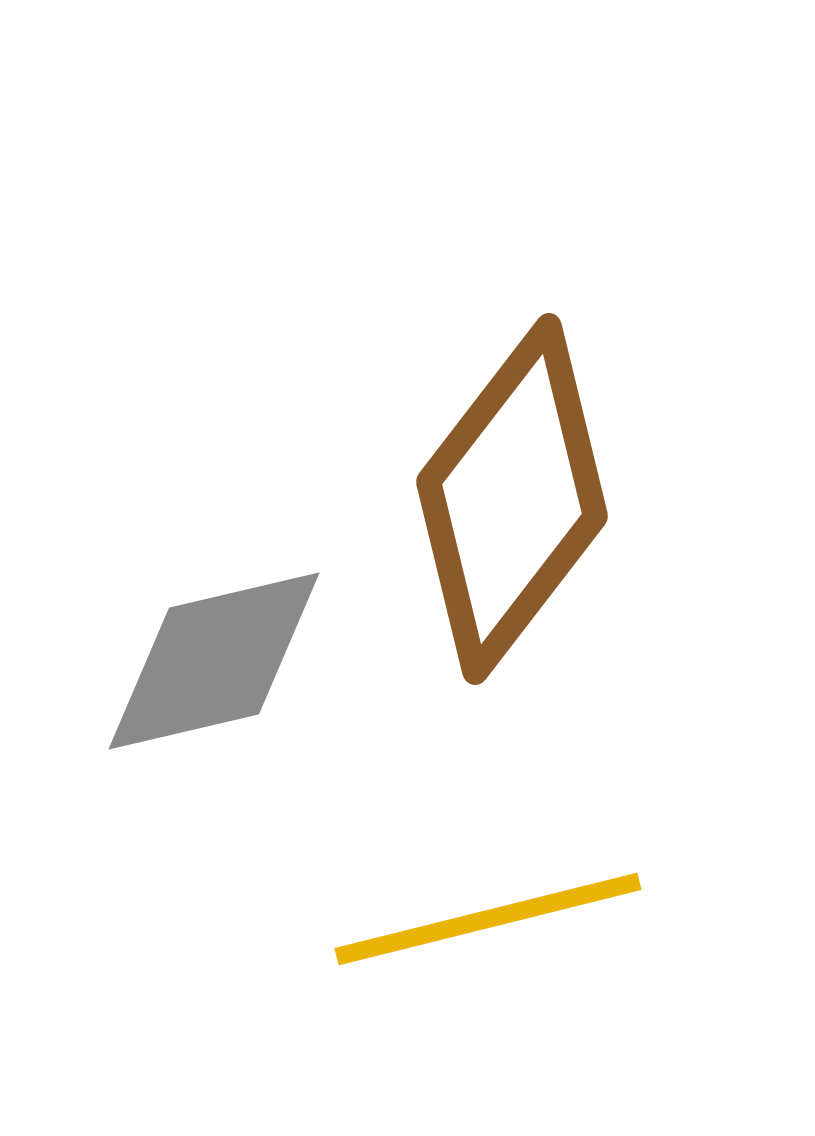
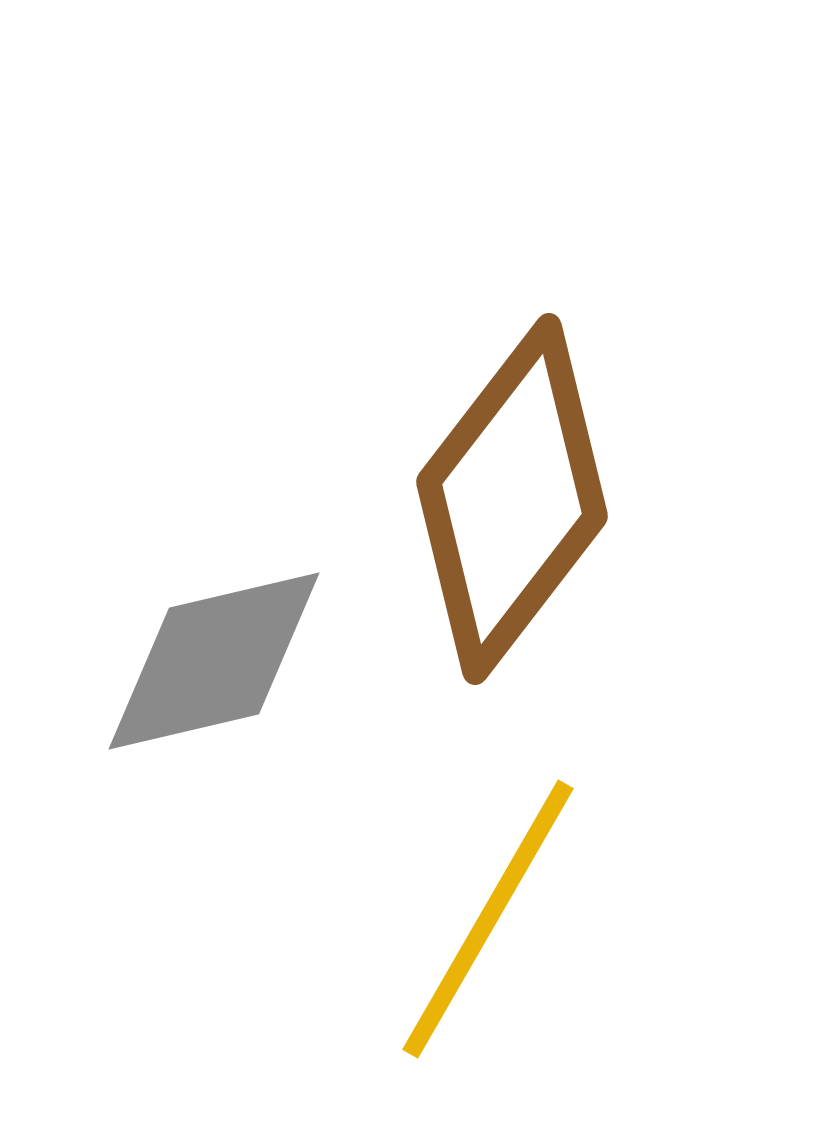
yellow line: rotated 46 degrees counterclockwise
